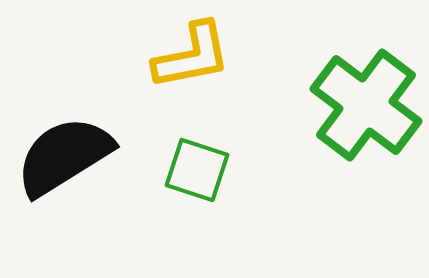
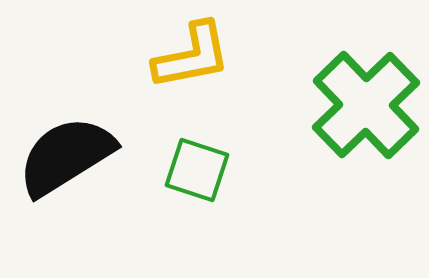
green cross: rotated 9 degrees clockwise
black semicircle: moved 2 px right
